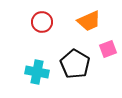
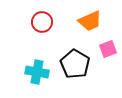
orange trapezoid: moved 1 px right
